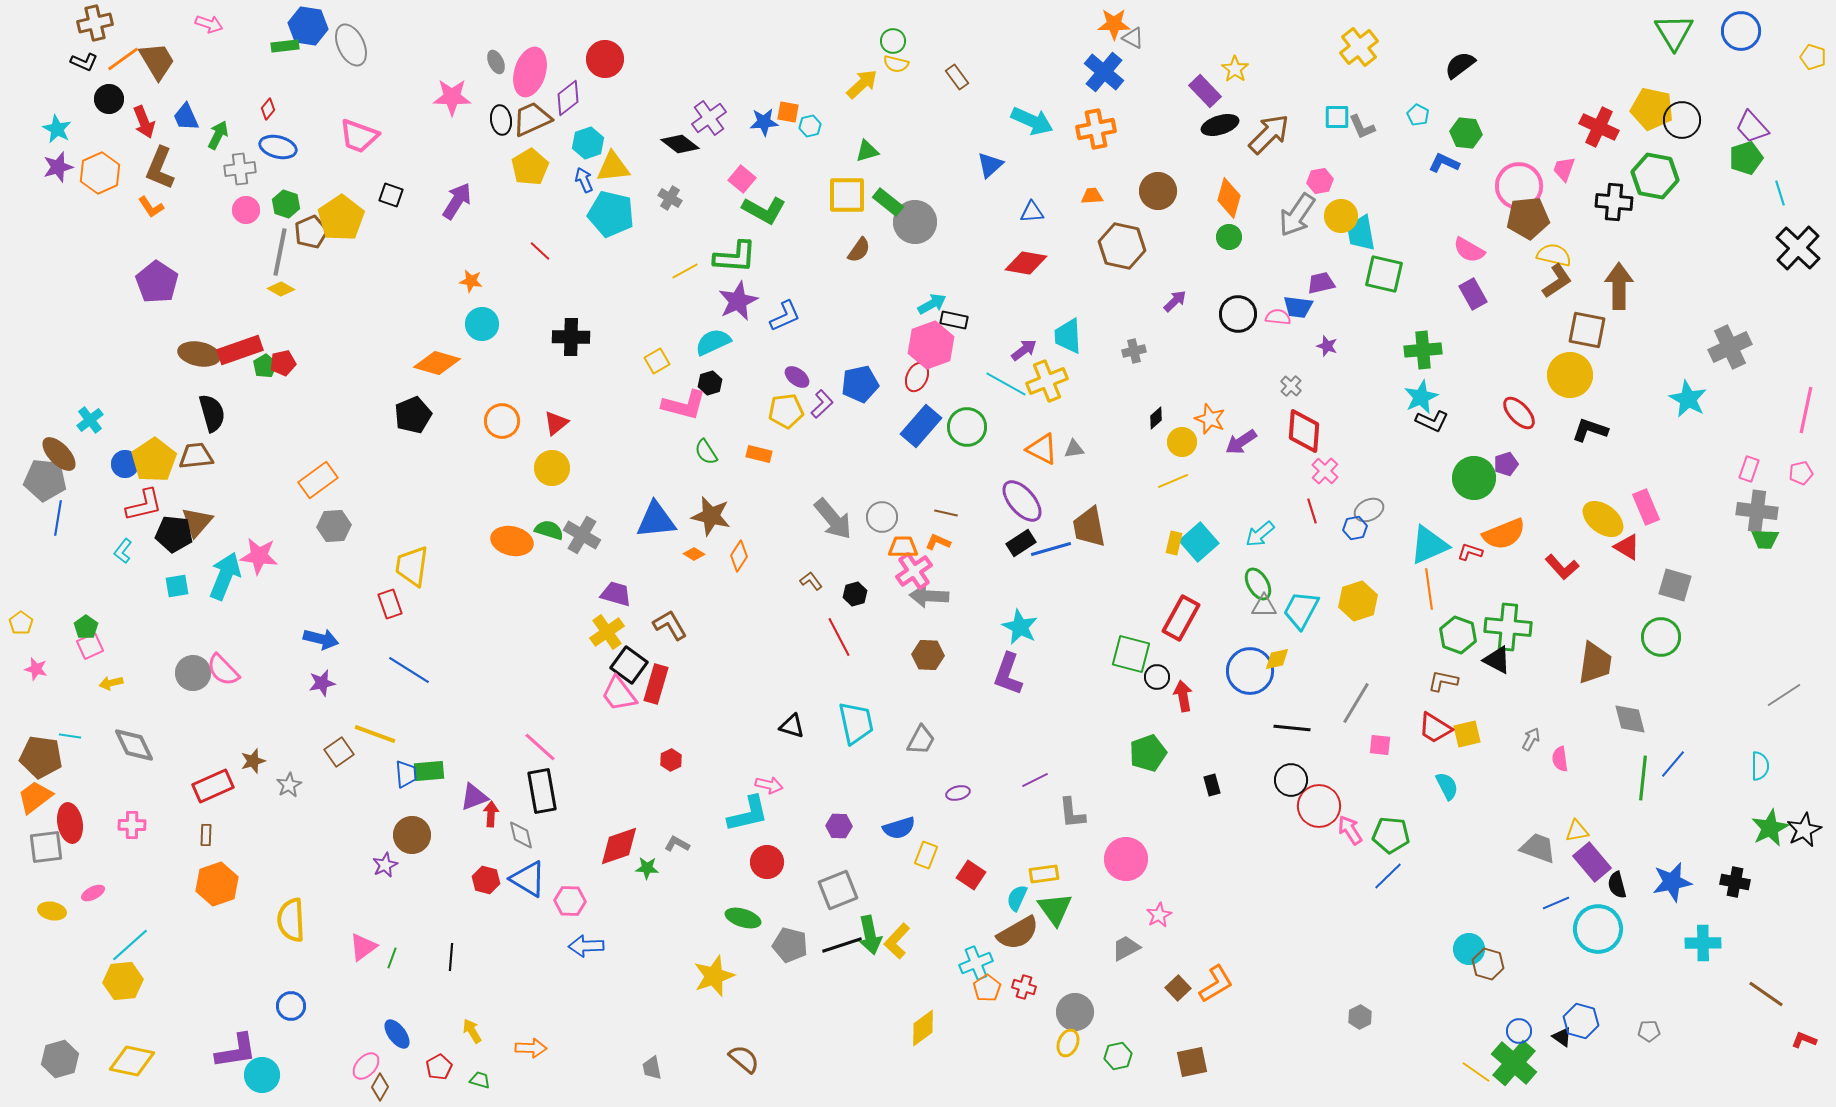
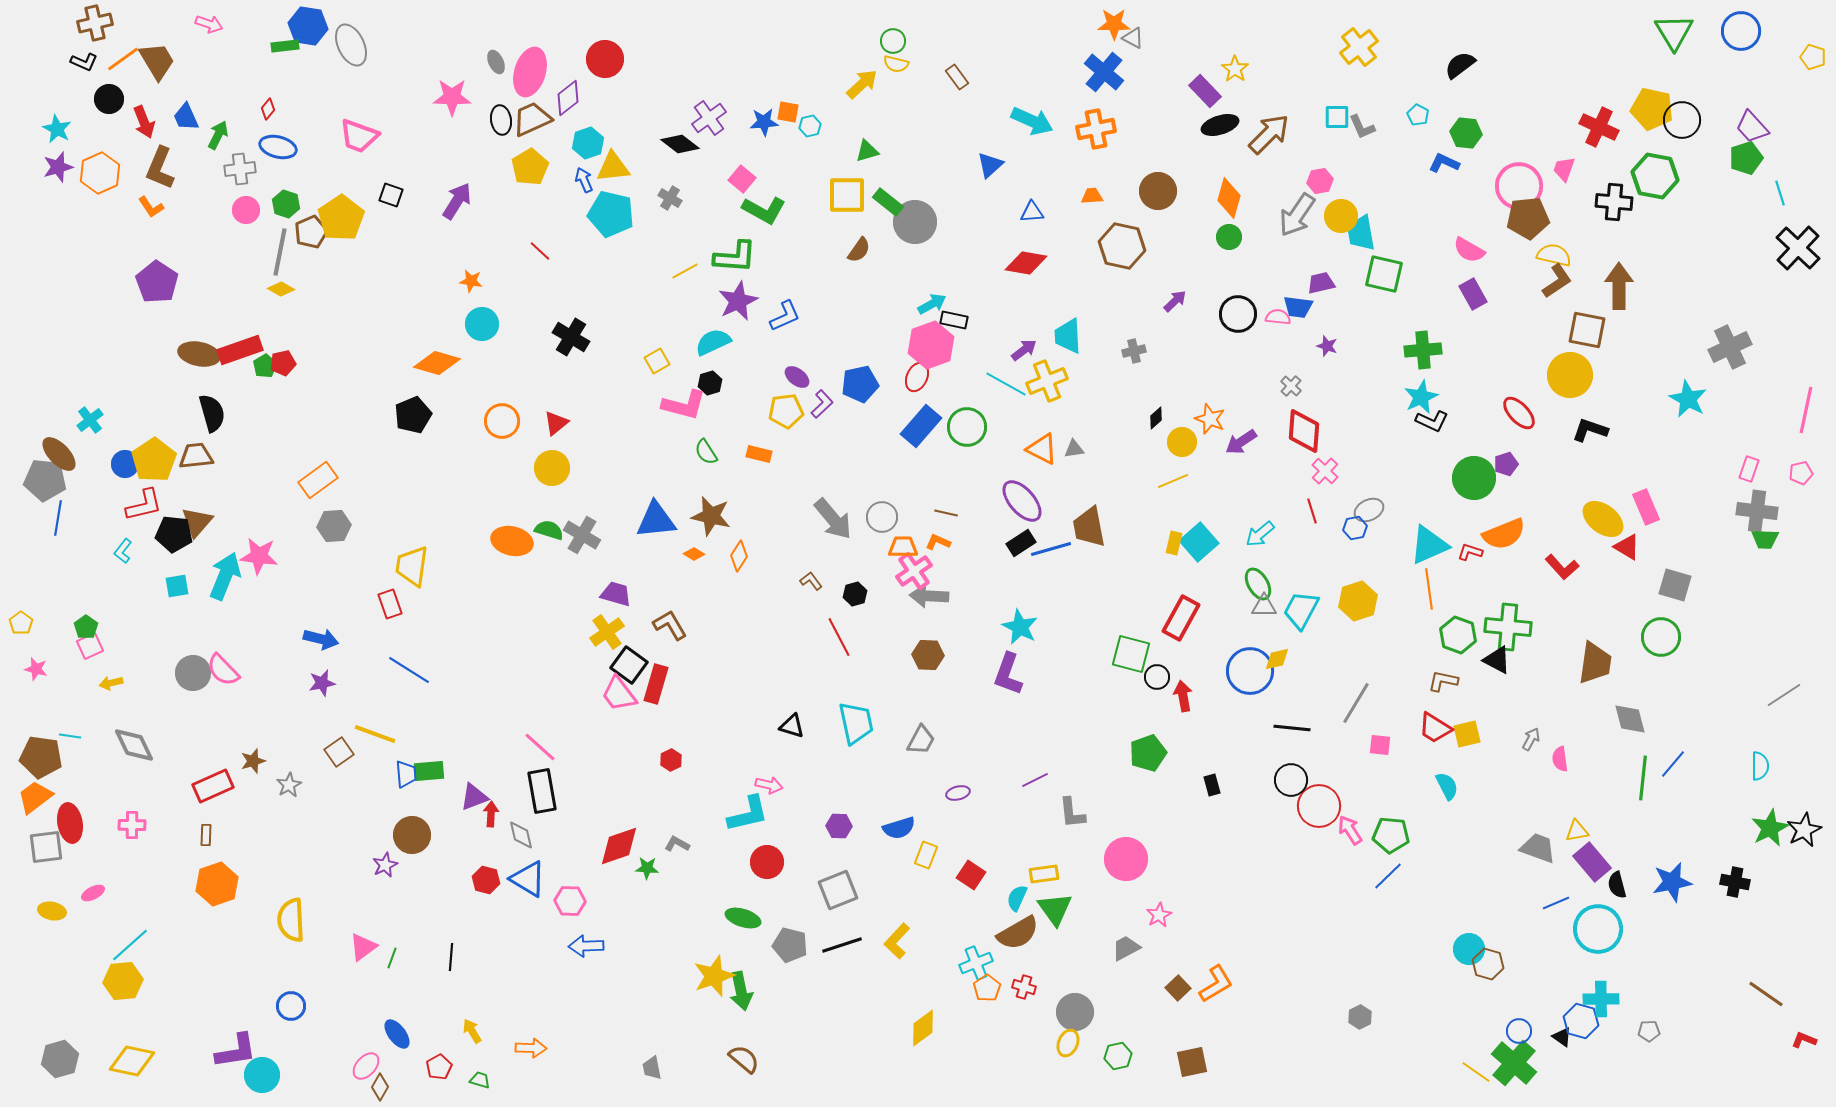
black cross at (571, 337): rotated 30 degrees clockwise
green arrow at (870, 935): moved 129 px left, 56 px down
cyan cross at (1703, 943): moved 102 px left, 56 px down
